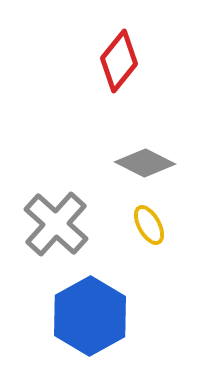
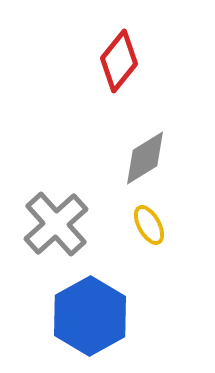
gray diamond: moved 5 px up; rotated 58 degrees counterclockwise
gray cross: rotated 6 degrees clockwise
